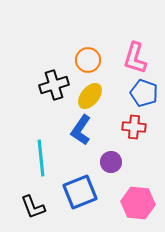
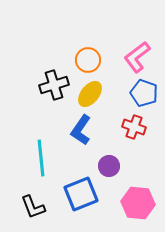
pink L-shape: moved 2 px right, 1 px up; rotated 36 degrees clockwise
yellow ellipse: moved 2 px up
red cross: rotated 15 degrees clockwise
purple circle: moved 2 px left, 4 px down
blue square: moved 1 px right, 2 px down
